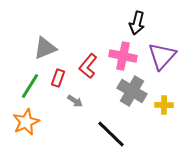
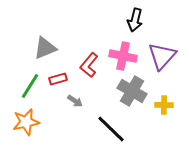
black arrow: moved 2 px left, 3 px up
red L-shape: moved 1 px right, 1 px up
red rectangle: moved 1 px down; rotated 54 degrees clockwise
orange star: rotated 12 degrees clockwise
black line: moved 5 px up
